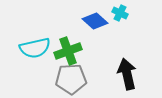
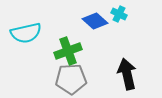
cyan cross: moved 1 px left, 1 px down
cyan semicircle: moved 9 px left, 15 px up
